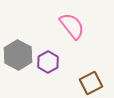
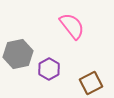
gray hexagon: moved 1 px up; rotated 20 degrees clockwise
purple hexagon: moved 1 px right, 7 px down
